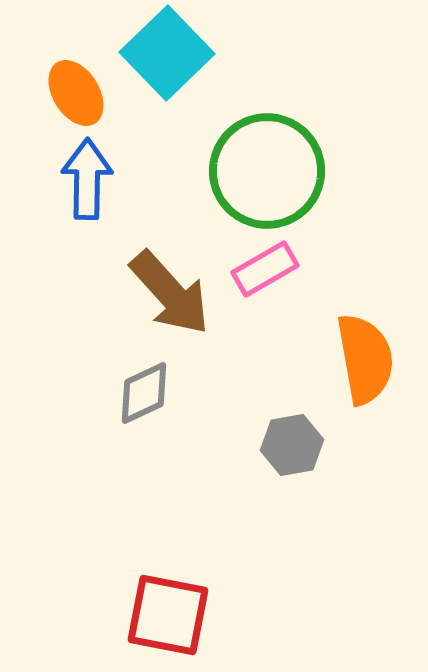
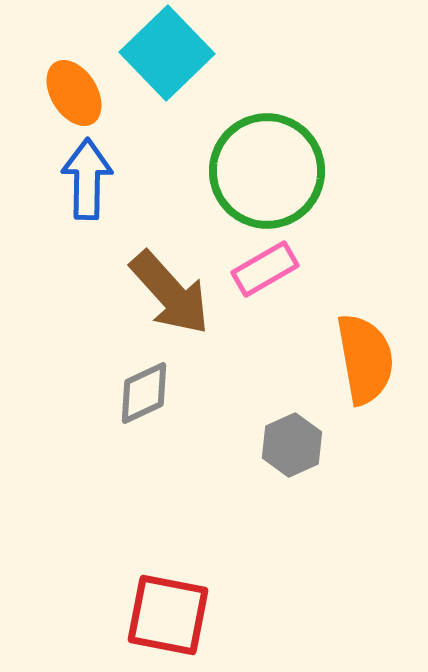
orange ellipse: moved 2 px left
gray hexagon: rotated 14 degrees counterclockwise
